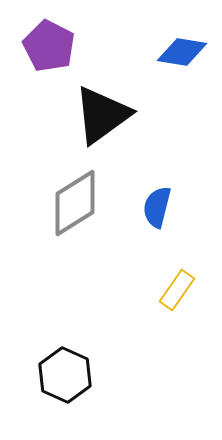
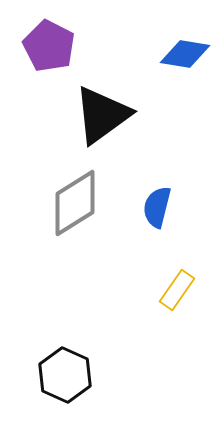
blue diamond: moved 3 px right, 2 px down
